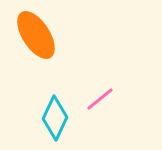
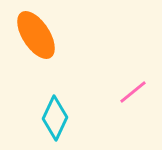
pink line: moved 33 px right, 7 px up
